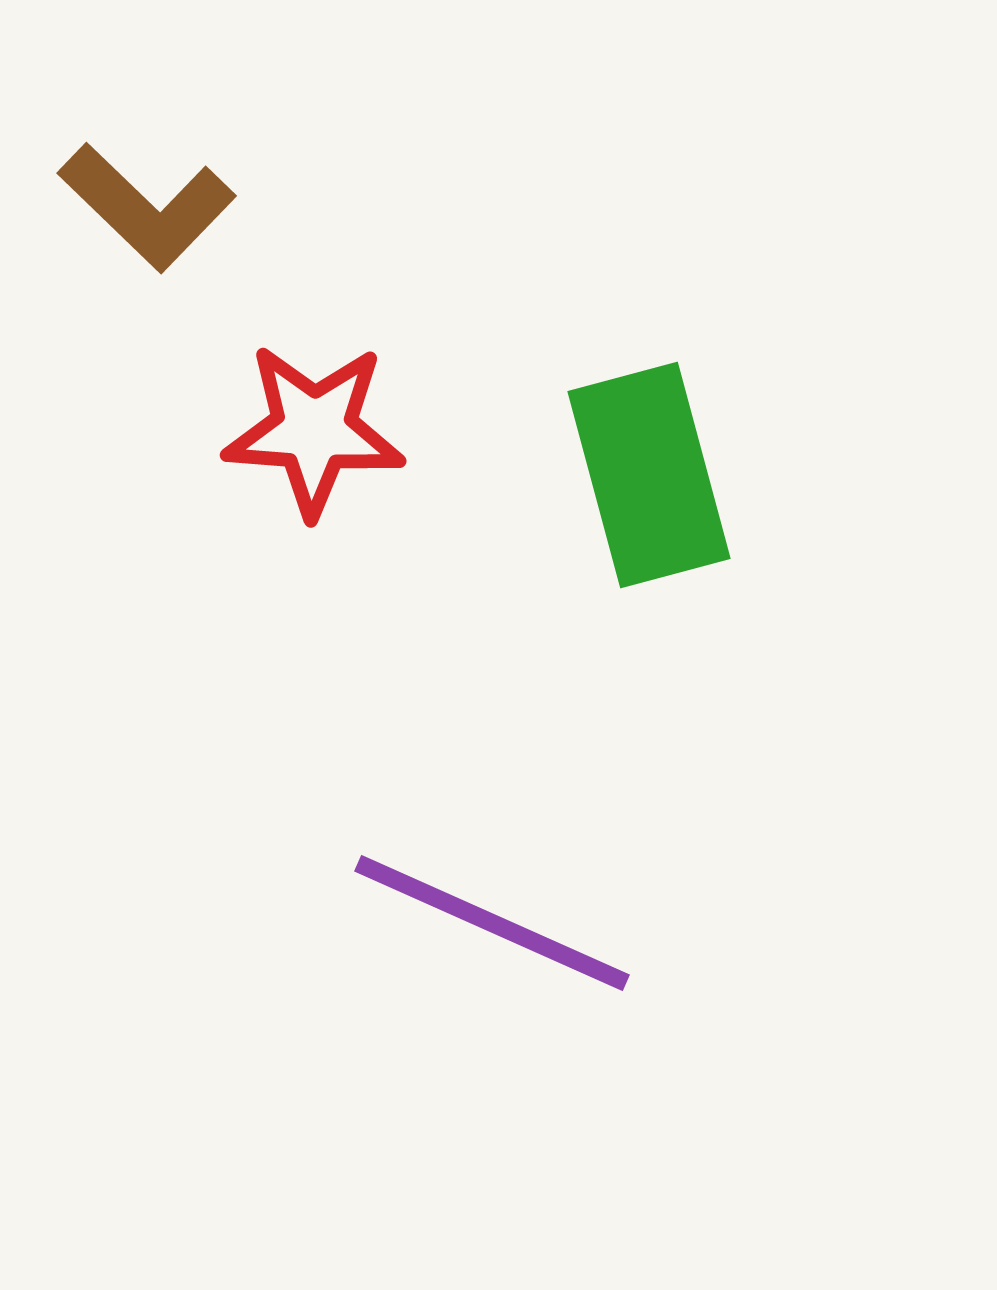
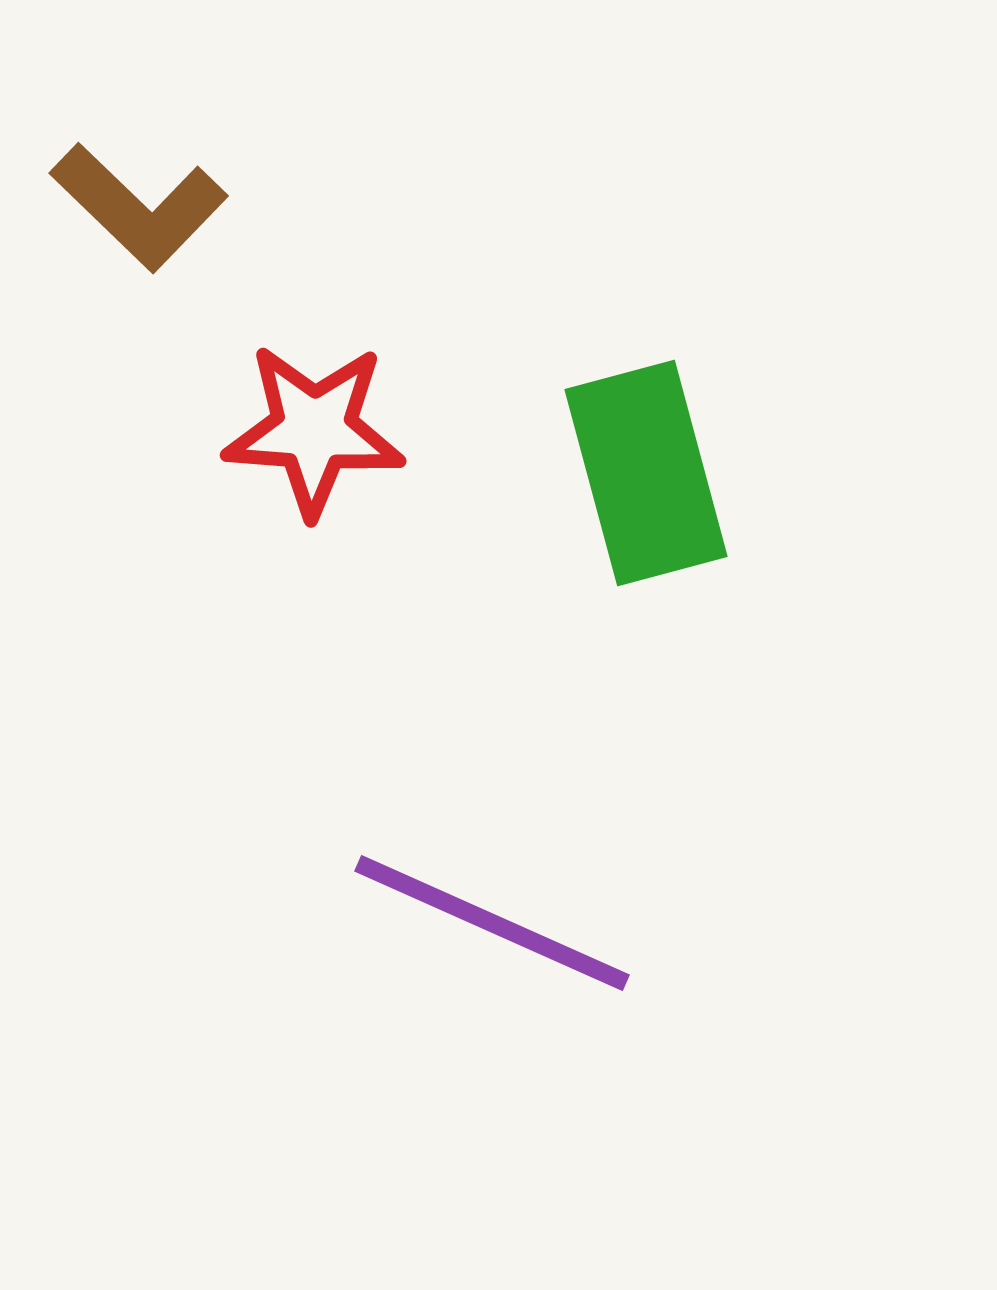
brown L-shape: moved 8 px left
green rectangle: moved 3 px left, 2 px up
